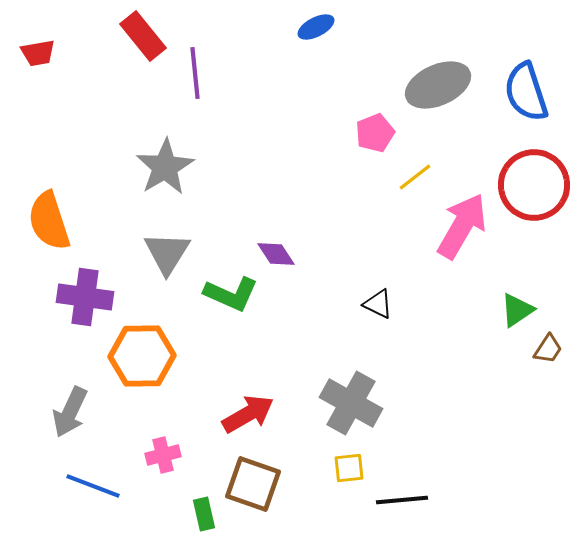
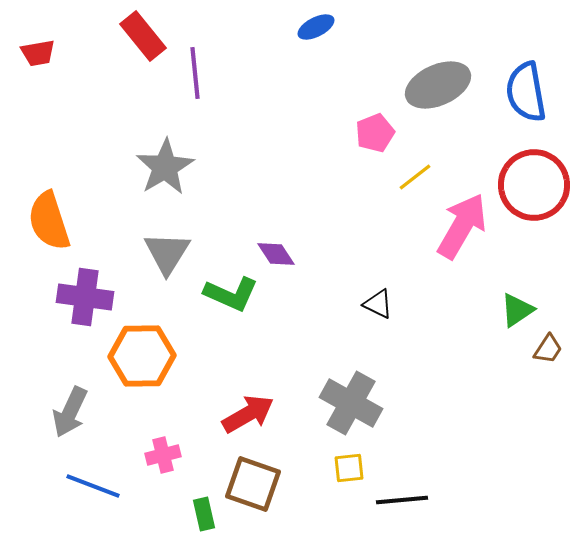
blue semicircle: rotated 8 degrees clockwise
